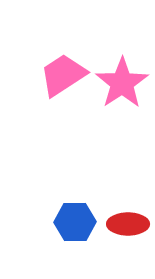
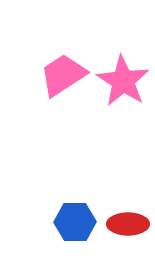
pink star: moved 1 px right, 2 px up; rotated 6 degrees counterclockwise
